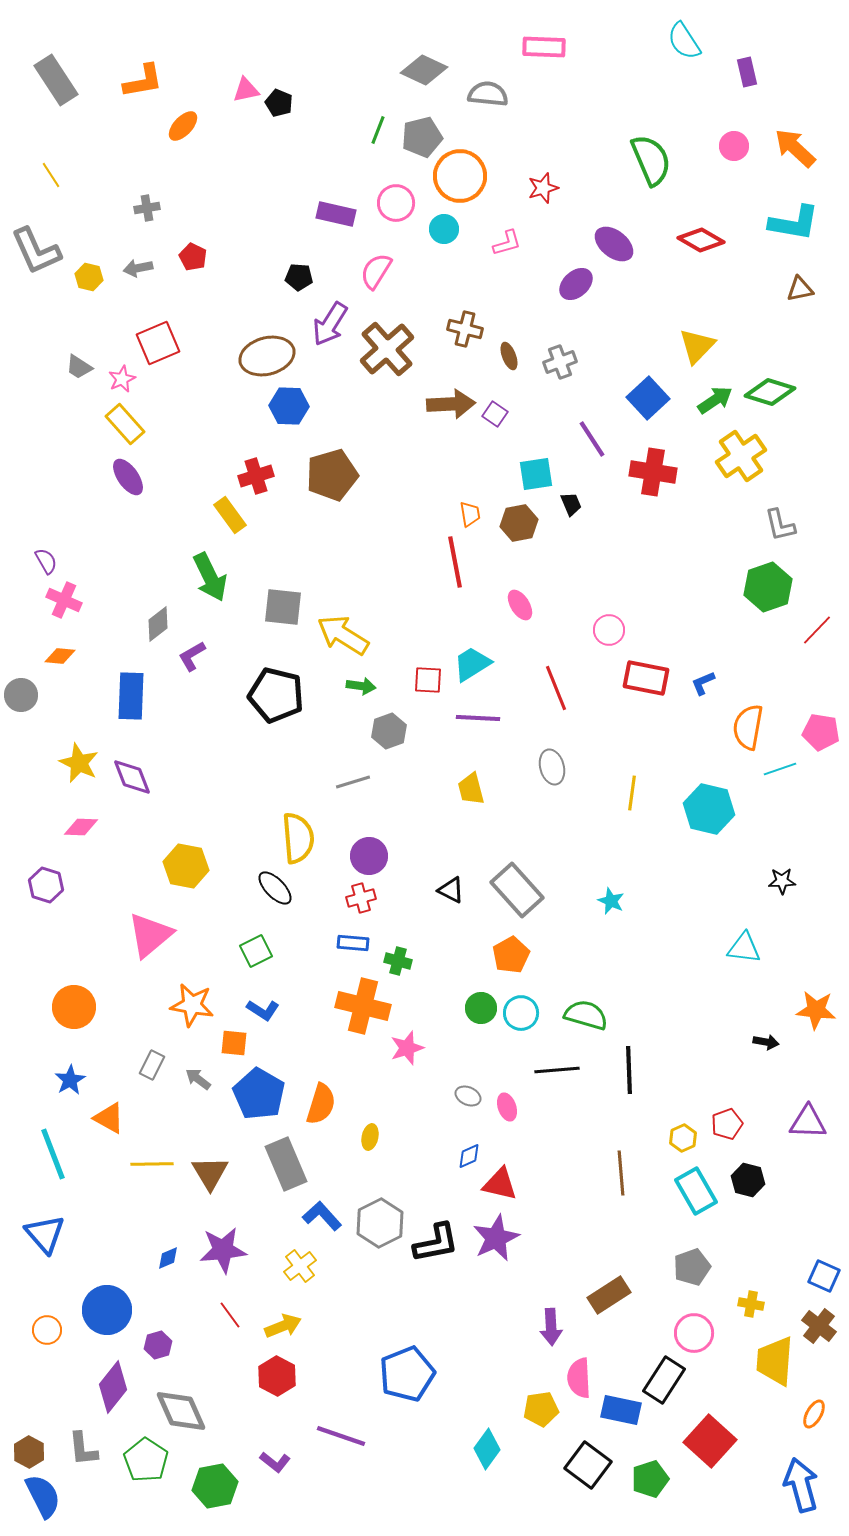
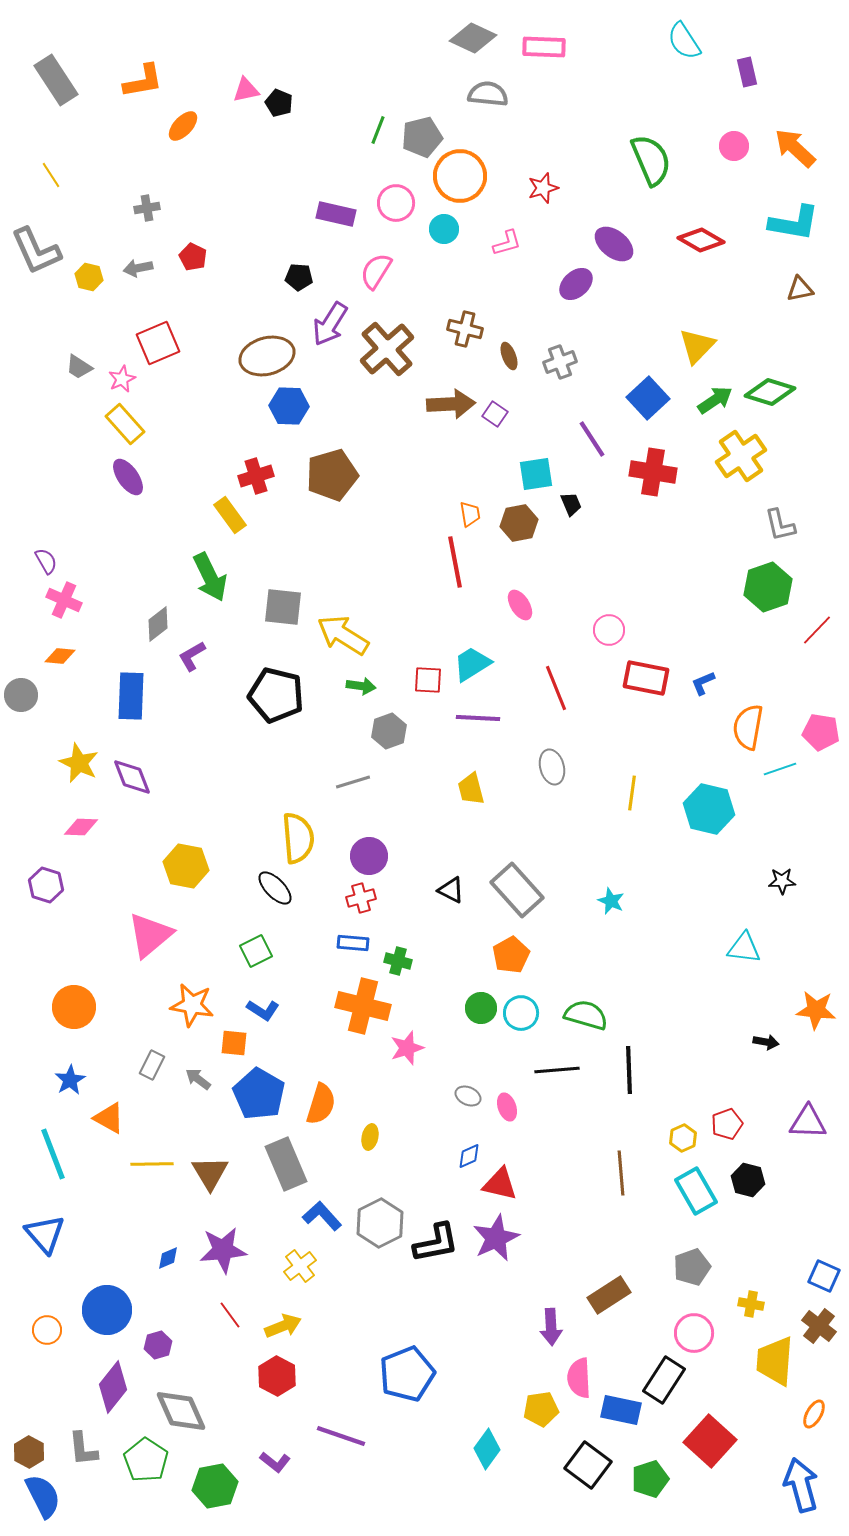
gray diamond at (424, 70): moved 49 px right, 32 px up
